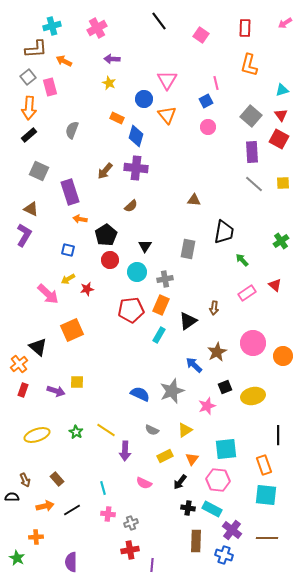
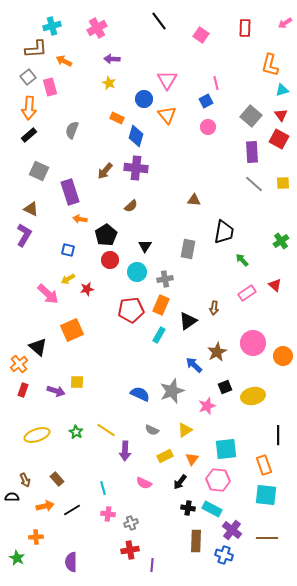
orange L-shape at (249, 65): moved 21 px right
